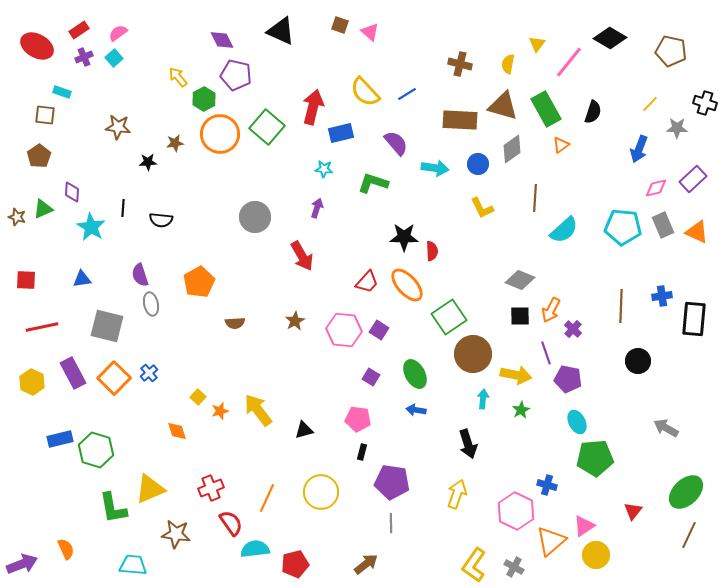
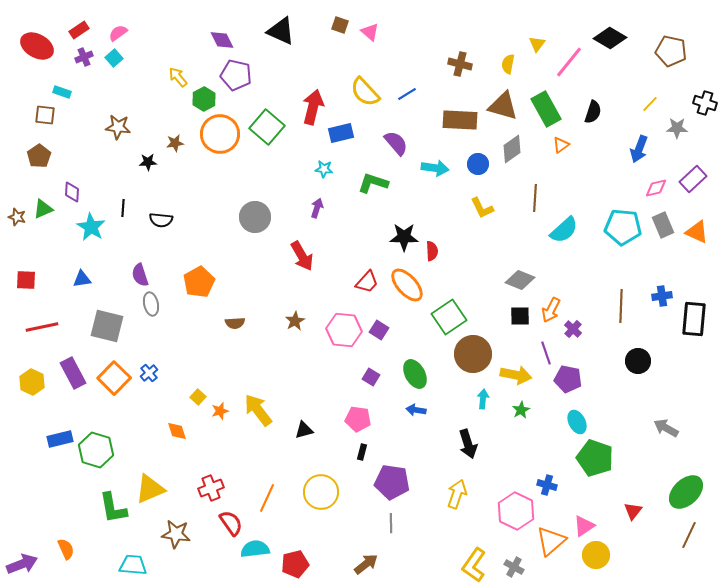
green pentagon at (595, 458): rotated 24 degrees clockwise
